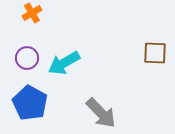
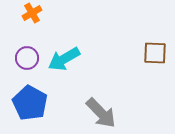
cyan arrow: moved 4 px up
